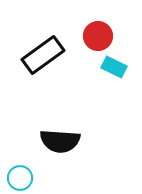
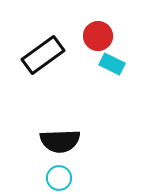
cyan rectangle: moved 2 px left, 3 px up
black semicircle: rotated 6 degrees counterclockwise
cyan circle: moved 39 px right
